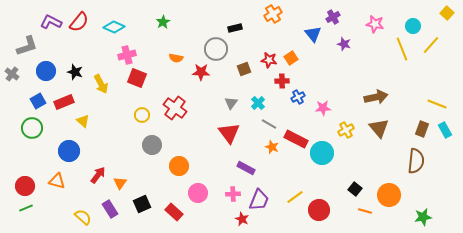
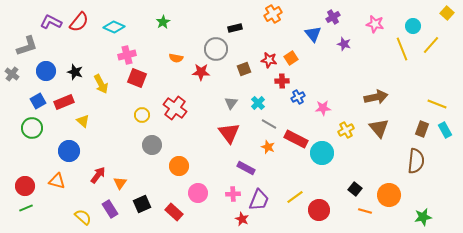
orange star at (272, 147): moved 4 px left
